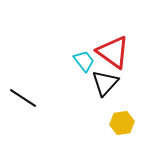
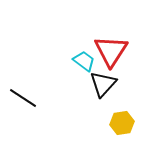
red triangle: moved 2 px left, 1 px up; rotated 27 degrees clockwise
cyan trapezoid: rotated 15 degrees counterclockwise
black triangle: moved 2 px left, 1 px down
